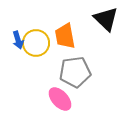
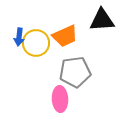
black triangle: moved 4 px left, 1 px down; rotated 48 degrees counterclockwise
orange trapezoid: rotated 104 degrees counterclockwise
blue arrow: moved 1 px right, 3 px up; rotated 24 degrees clockwise
pink ellipse: rotated 40 degrees clockwise
